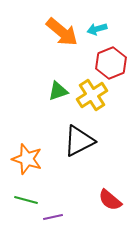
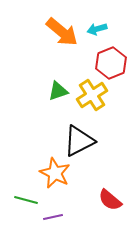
orange star: moved 28 px right, 14 px down; rotated 8 degrees clockwise
